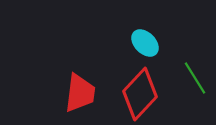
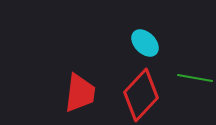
green line: rotated 48 degrees counterclockwise
red diamond: moved 1 px right, 1 px down
